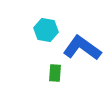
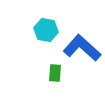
blue L-shape: rotated 6 degrees clockwise
